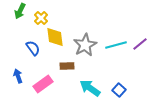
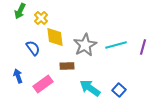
purple line: moved 3 px right, 3 px down; rotated 35 degrees counterclockwise
